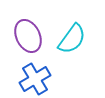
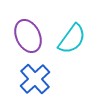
blue cross: rotated 12 degrees counterclockwise
